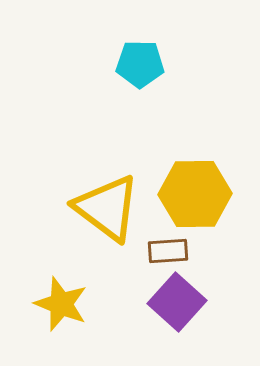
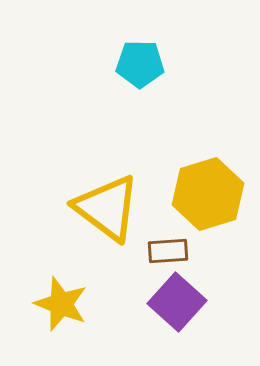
yellow hexagon: moved 13 px right; rotated 16 degrees counterclockwise
